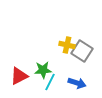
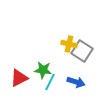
yellow cross: moved 2 px right, 1 px up
green star: rotated 12 degrees clockwise
red triangle: moved 2 px down
blue arrow: moved 1 px left, 1 px up
